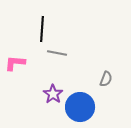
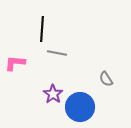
gray semicircle: rotated 126 degrees clockwise
